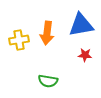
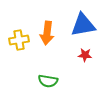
blue triangle: moved 2 px right
